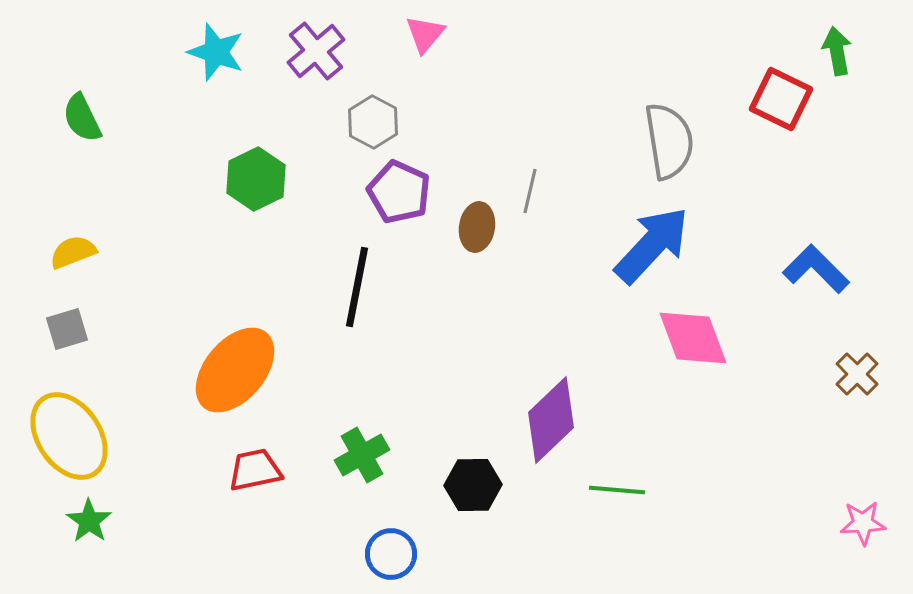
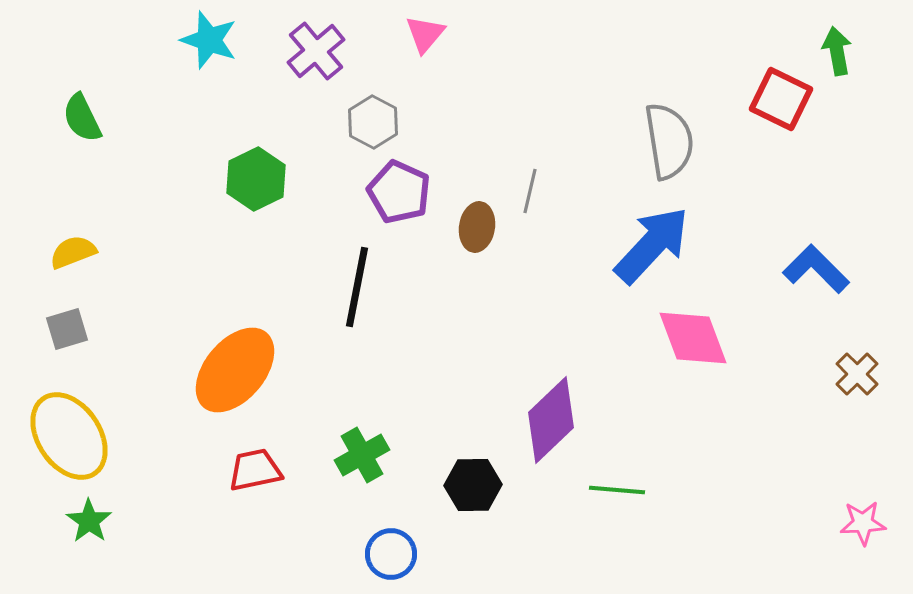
cyan star: moved 7 px left, 12 px up
